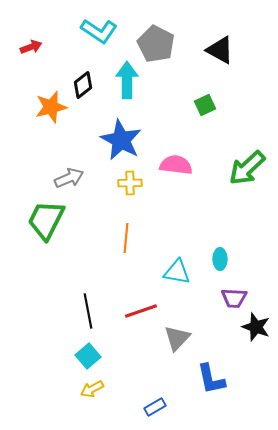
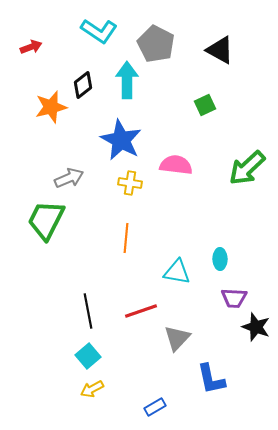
yellow cross: rotated 10 degrees clockwise
